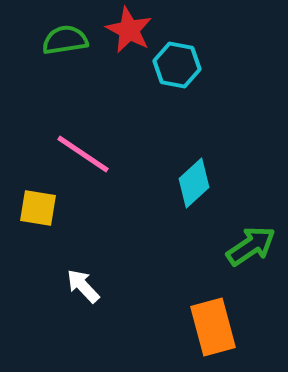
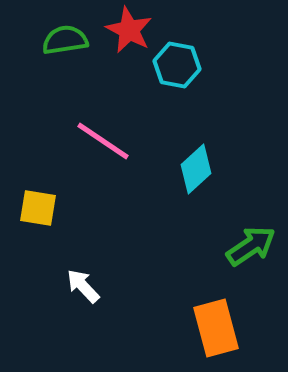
pink line: moved 20 px right, 13 px up
cyan diamond: moved 2 px right, 14 px up
orange rectangle: moved 3 px right, 1 px down
